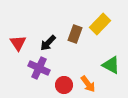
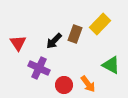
black arrow: moved 6 px right, 2 px up
